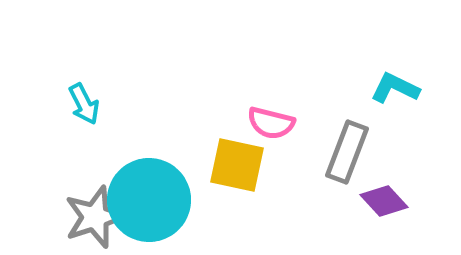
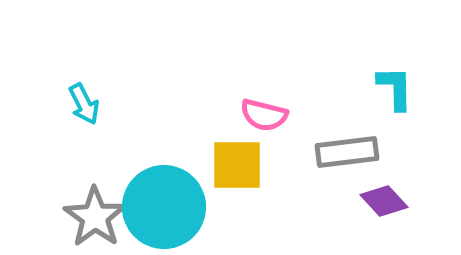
cyan L-shape: rotated 63 degrees clockwise
pink semicircle: moved 7 px left, 8 px up
gray rectangle: rotated 62 degrees clockwise
yellow square: rotated 12 degrees counterclockwise
cyan circle: moved 15 px right, 7 px down
gray star: rotated 18 degrees counterclockwise
